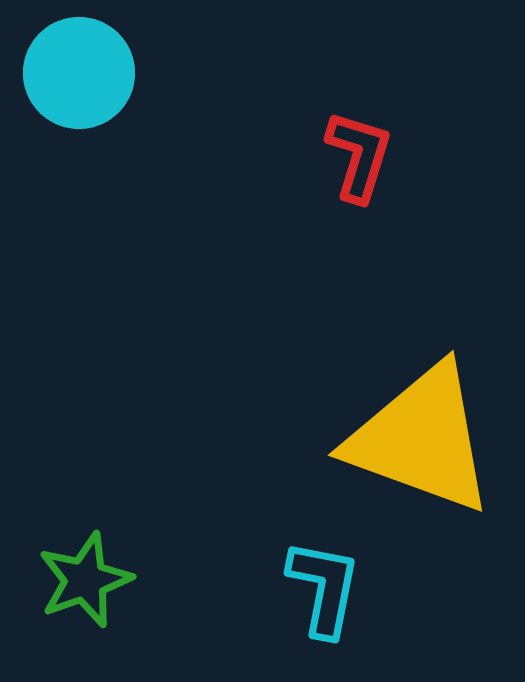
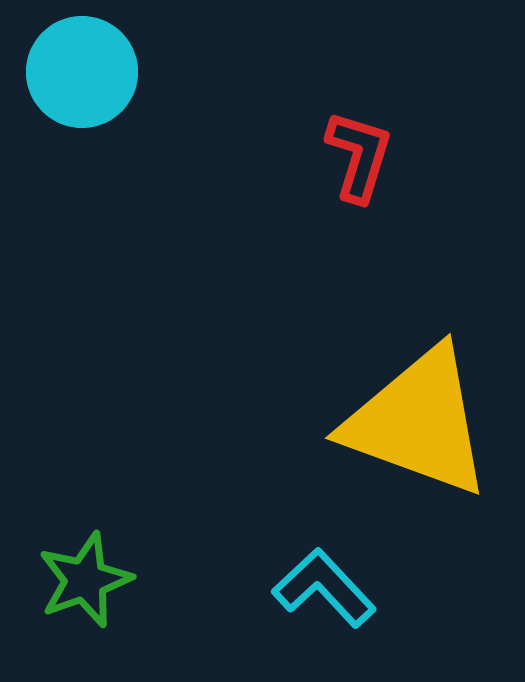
cyan circle: moved 3 px right, 1 px up
yellow triangle: moved 3 px left, 17 px up
cyan L-shape: rotated 54 degrees counterclockwise
